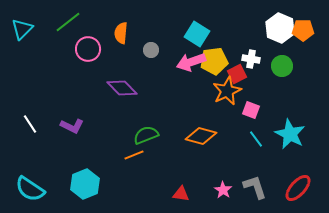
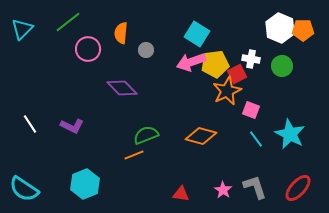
gray circle: moved 5 px left
yellow pentagon: moved 1 px right, 3 px down
cyan semicircle: moved 6 px left
